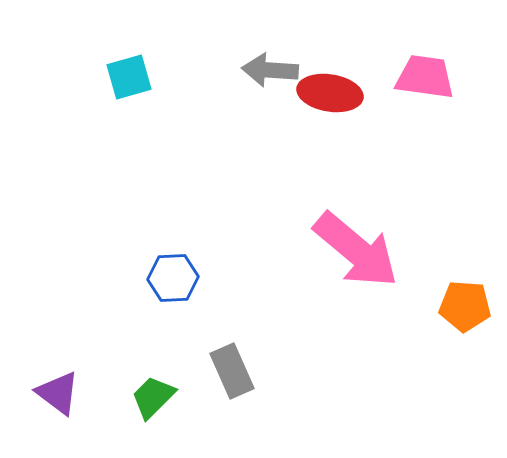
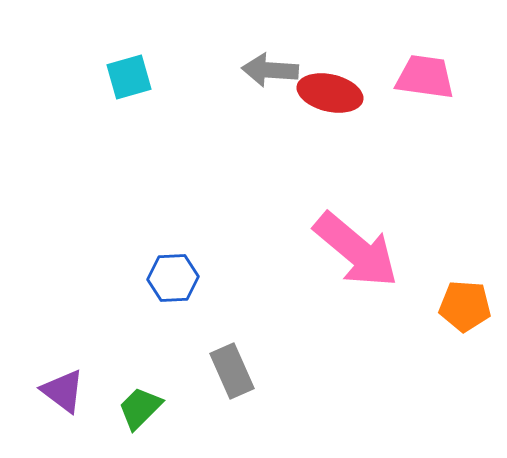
red ellipse: rotated 4 degrees clockwise
purple triangle: moved 5 px right, 2 px up
green trapezoid: moved 13 px left, 11 px down
